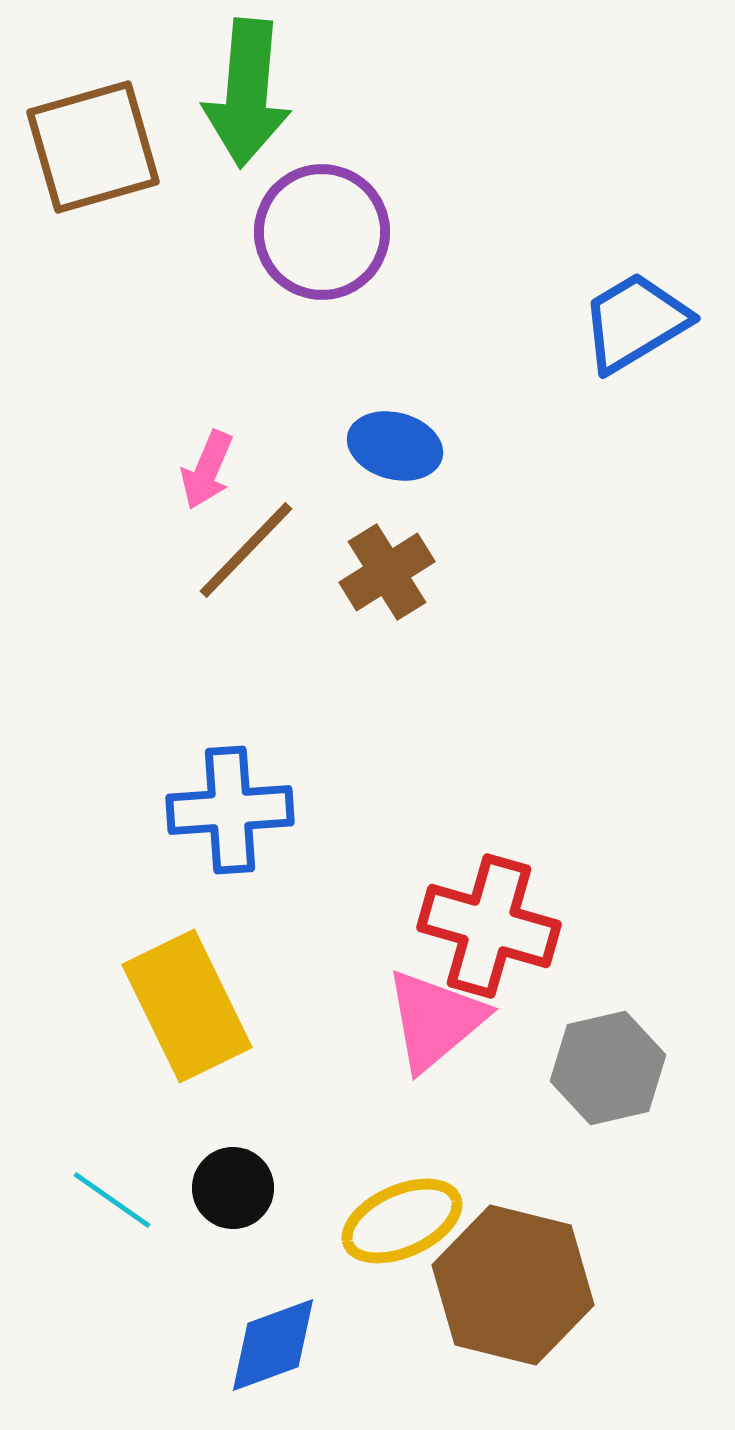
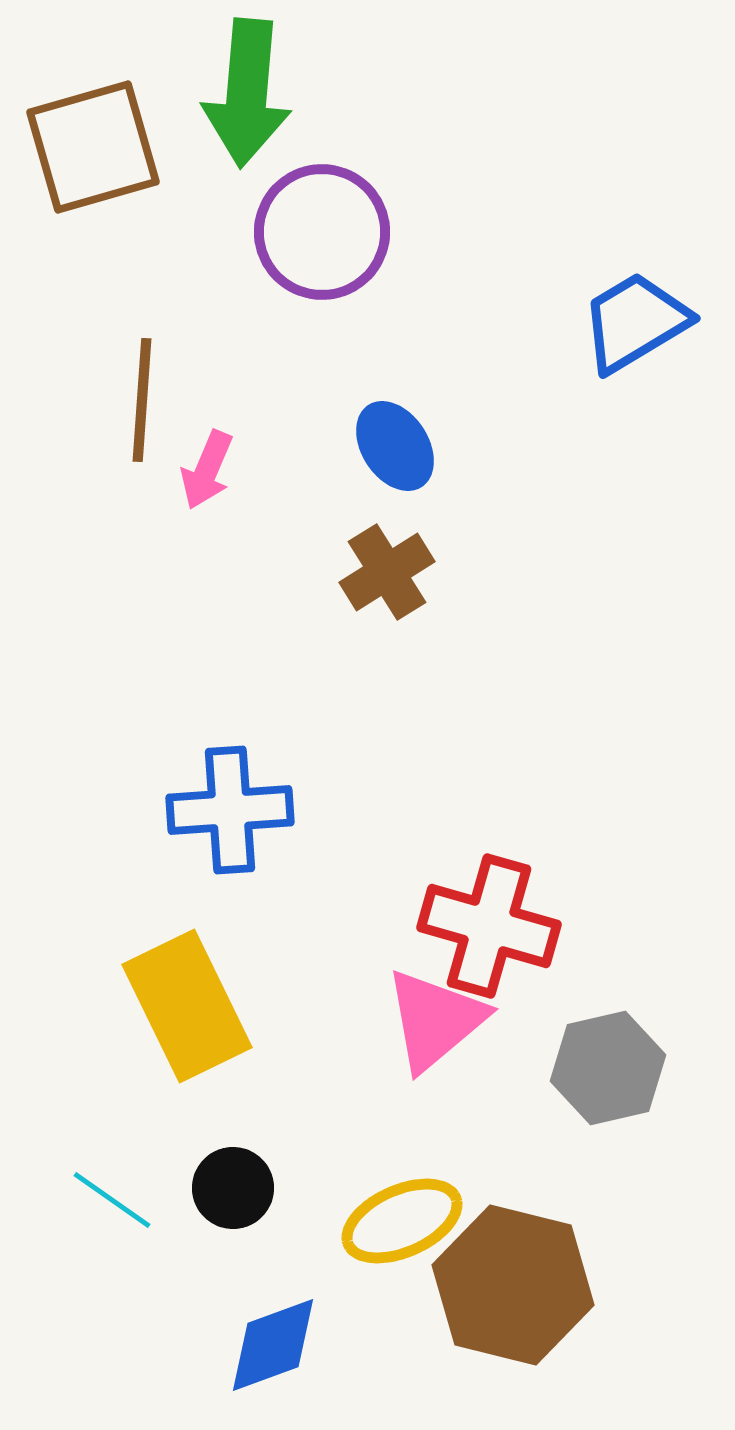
blue ellipse: rotated 42 degrees clockwise
brown line: moved 104 px left, 150 px up; rotated 40 degrees counterclockwise
